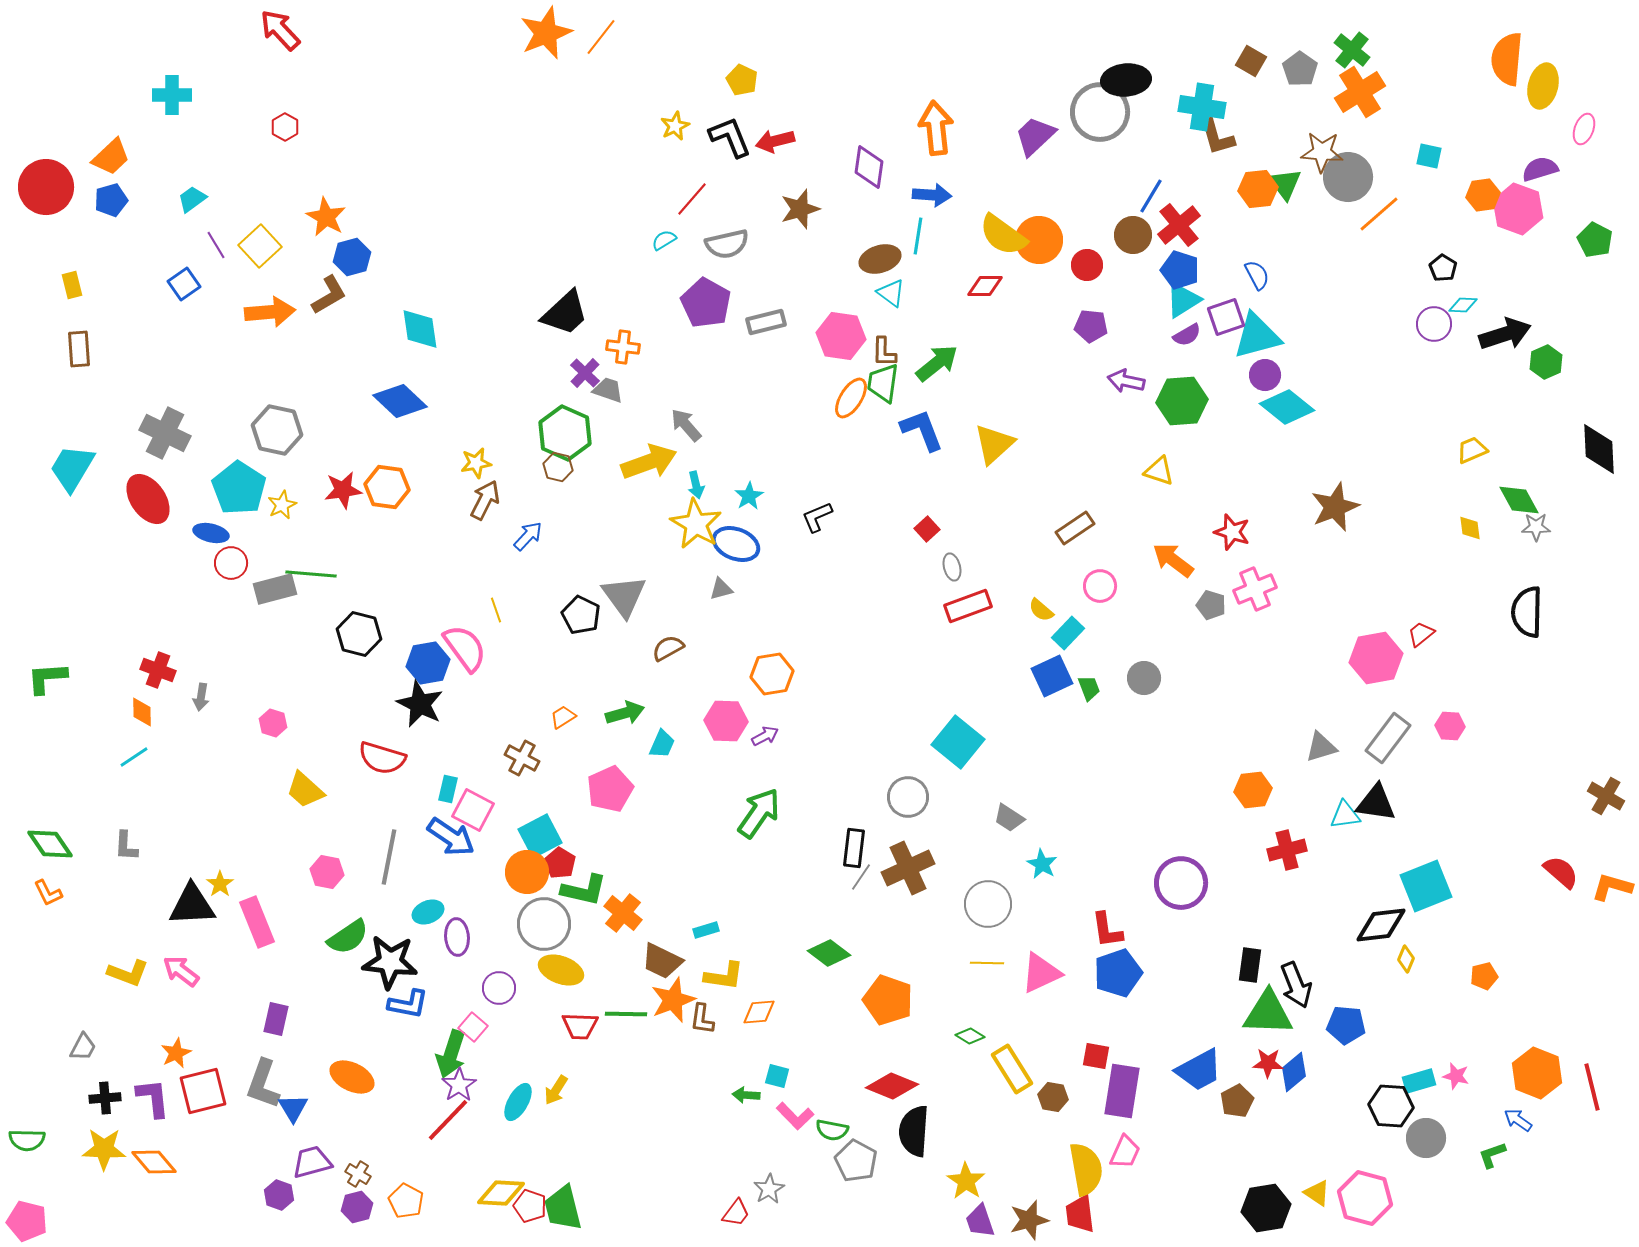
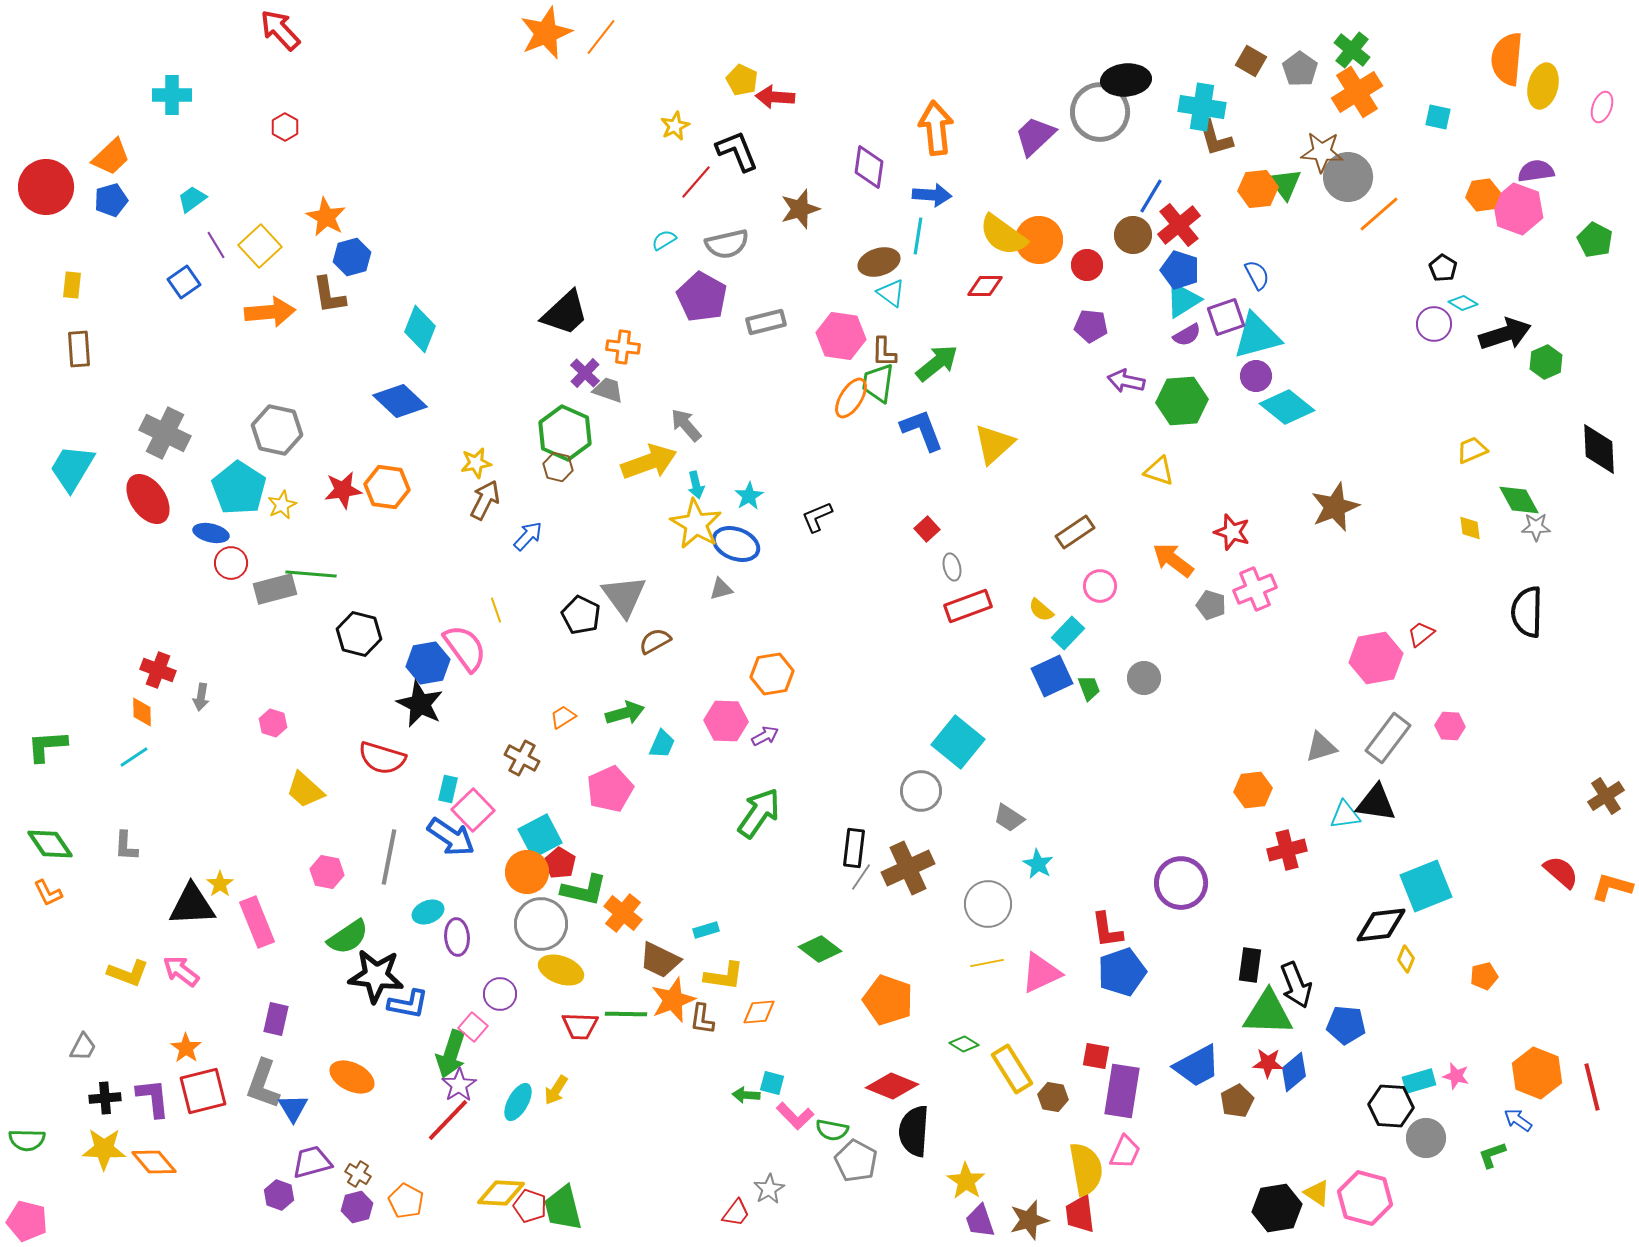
orange cross at (1360, 92): moved 3 px left
pink ellipse at (1584, 129): moved 18 px right, 22 px up
black L-shape at (730, 137): moved 7 px right, 14 px down
brown L-shape at (1217, 137): moved 2 px left, 1 px down
red arrow at (775, 141): moved 44 px up; rotated 18 degrees clockwise
cyan square at (1429, 156): moved 9 px right, 39 px up
purple semicircle at (1540, 169): moved 4 px left, 2 px down; rotated 9 degrees clockwise
red line at (692, 199): moved 4 px right, 17 px up
brown ellipse at (880, 259): moved 1 px left, 3 px down
blue square at (184, 284): moved 2 px up
yellow rectangle at (72, 285): rotated 20 degrees clockwise
brown L-shape at (329, 295): rotated 111 degrees clockwise
purple pentagon at (706, 303): moved 4 px left, 6 px up
cyan diamond at (1463, 305): moved 2 px up; rotated 28 degrees clockwise
cyan diamond at (420, 329): rotated 30 degrees clockwise
purple circle at (1265, 375): moved 9 px left, 1 px down
green trapezoid at (883, 383): moved 5 px left
brown rectangle at (1075, 528): moved 4 px down
brown semicircle at (668, 648): moved 13 px left, 7 px up
green L-shape at (47, 678): moved 68 px down
brown cross at (1606, 796): rotated 27 degrees clockwise
gray circle at (908, 797): moved 13 px right, 6 px up
pink square at (473, 810): rotated 18 degrees clockwise
cyan star at (1042, 864): moved 4 px left
gray circle at (544, 924): moved 3 px left
green diamond at (829, 953): moved 9 px left, 4 px up
brown trapezoid at (662, 961): moved 2 px left, 1 px up
black star at (390, 962): moved 14 px left, 14 px down
yellow line at (987, 963): rotated 12 degrees counterclockwise
blue pentagon at (1118, 973): moved 4 px right, 1 px up
purple circle at (499, 988): moved 1 px right, 6 px down
green diamond at (970, 1036): moved 6 px left, 8 px down
orange star at (176, 1053): moved 10 px right, 5 px up; rotated 12 degrees counterclockwise
blue trapezoid at (1199, 1070): moved 2 px left, 4 px up
cyan square at (777, 1076): moved 5 px left, 7 px down
black hexagon at (1266, 1208): moved 11 px right
